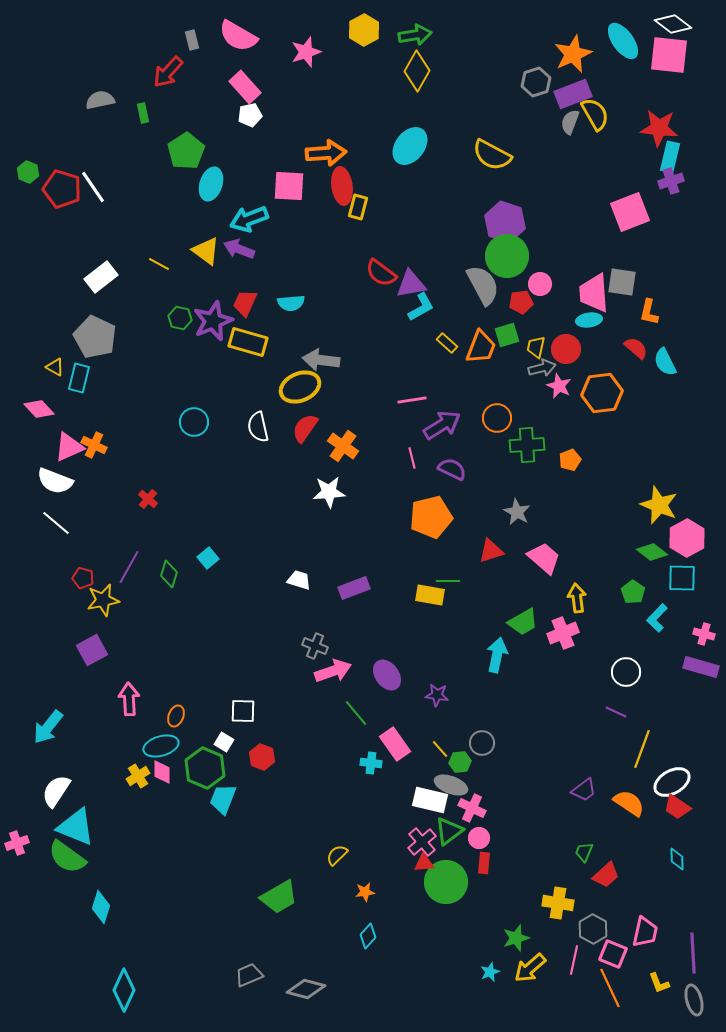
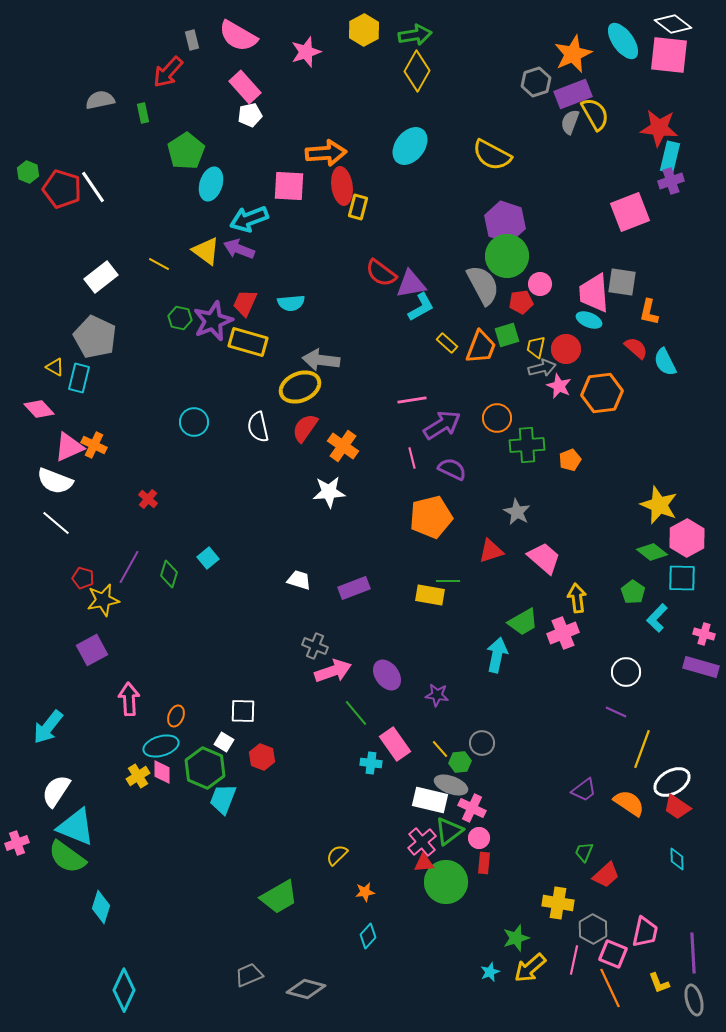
cyan ellipse at (589, 320): rotated 30 degrees clockwise
